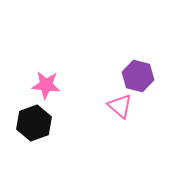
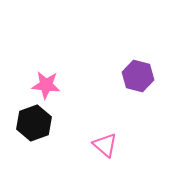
pink triangle: moved 15 px left, 39 px down
